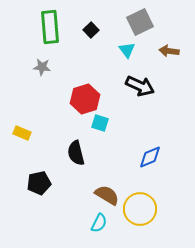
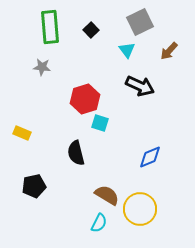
brown arrow: rotated 54 degrees counterclockwise
black pentagon: moved 5 px left, 3 px down
